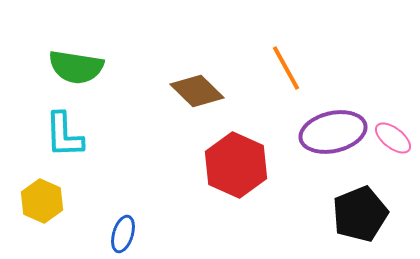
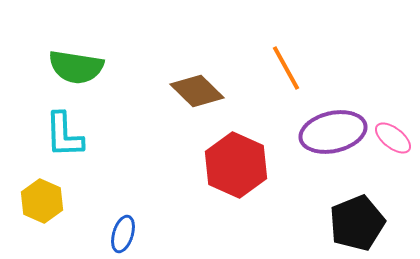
black pentagon: moved 3 px left, 9 px down
